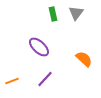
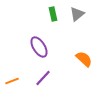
gray triangle: moved 1 px right, 1 px down; rotated 14 degrees clockwise
purple ellipse: rotated 15 degrees clockwise
purple line: moved 2 px left, 1 px up
